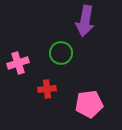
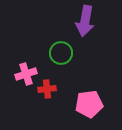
pink cross: moved 8 px right, 11 px down
